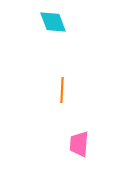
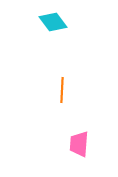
cyan diamond: rotated 16 degrees counterclockwise
